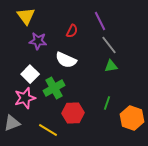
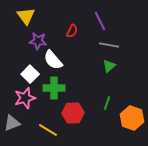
gray line: rotated 42 degrees counterclockwise
white semicircle: moved 13 px left; rotated 25 degrees clockwise
green triangle: moved 2 px left; rotated 32 degrees counterclockwise
green cross: rotated 30 degrees clockwise
